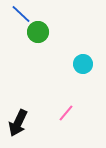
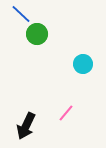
green circle: moved 1 px left, 2 px down
black arrow: moved 8 px right, 3 px down
